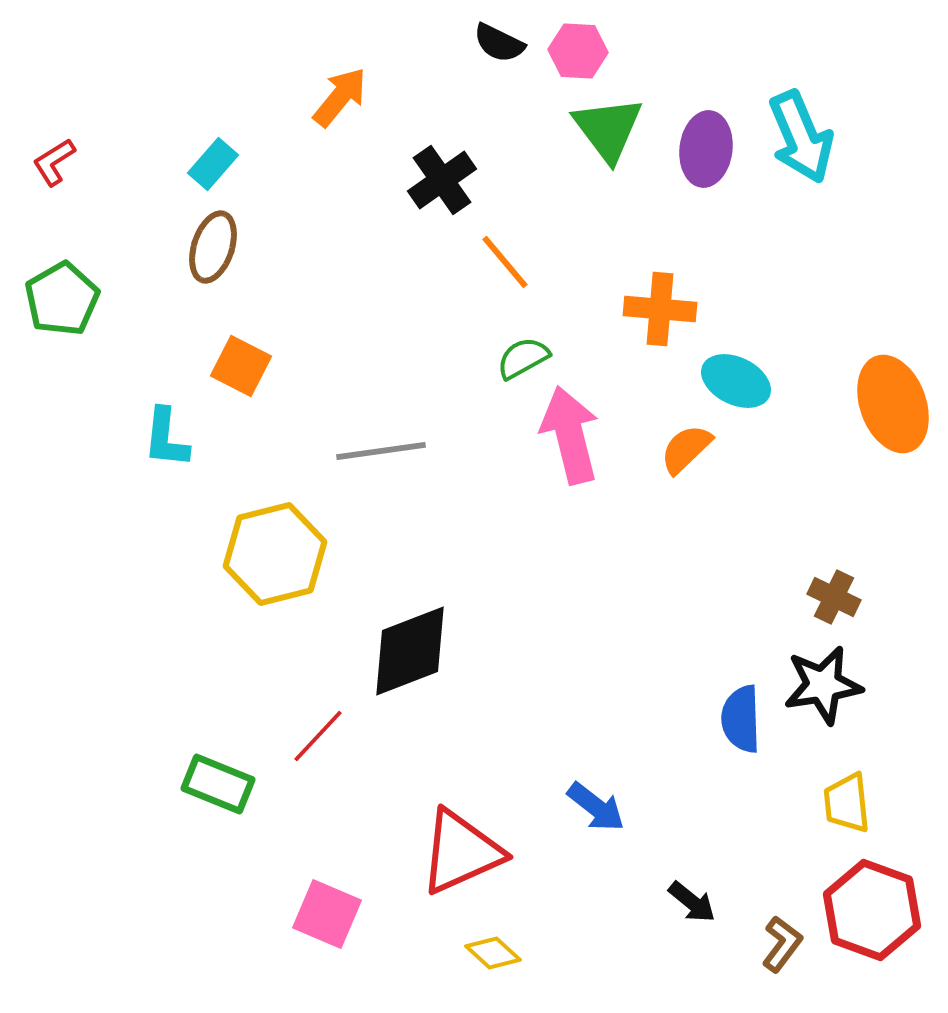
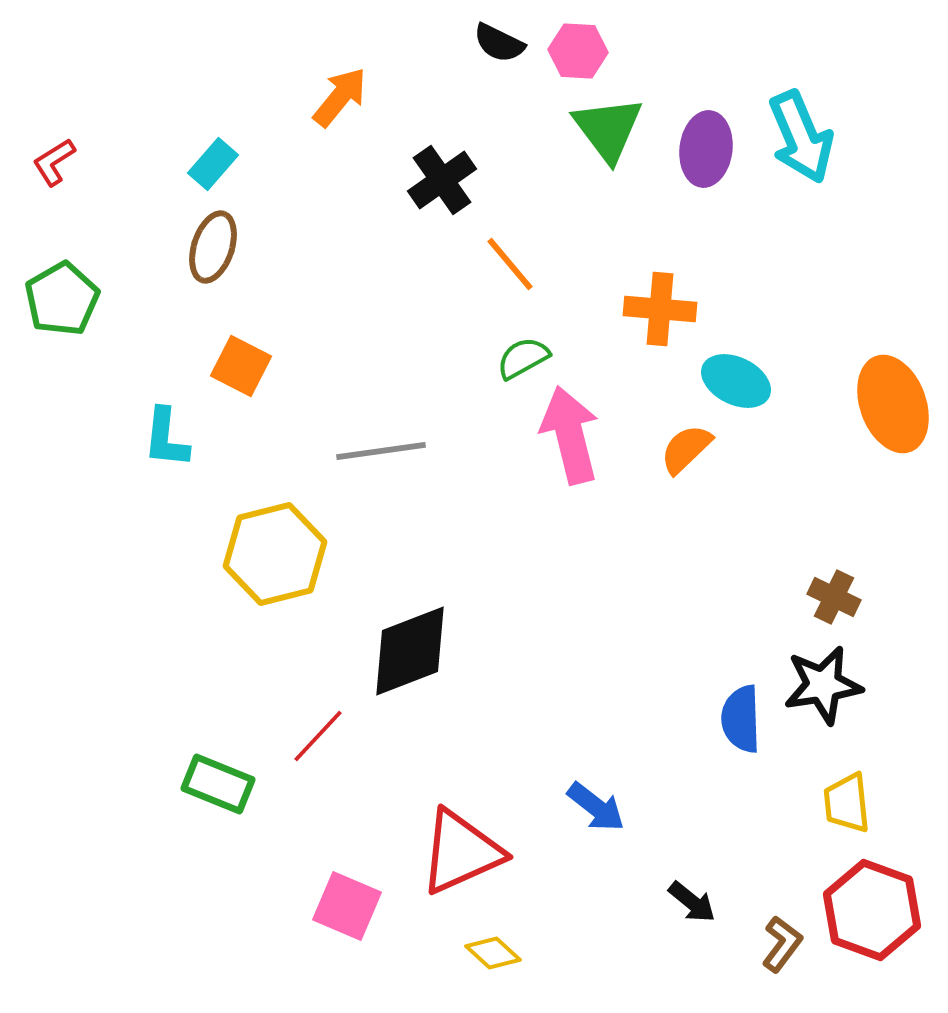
orange line: moved 5 px right, 2 px down
pink square: moved 20 px right, 8 px up
